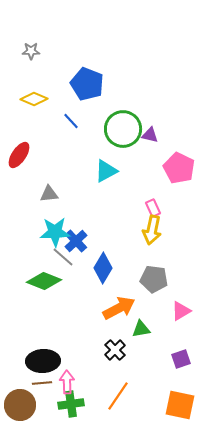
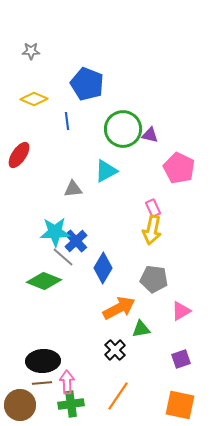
blue line: moved 4 px left; rotated 36 degrees clockwise
gray triangle: moved 24 px right, 5 px up
